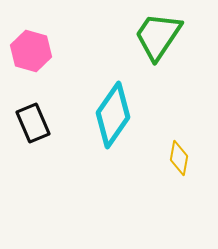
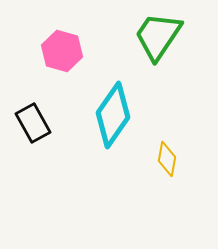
pink hexagon: moved 31 px right
black rectangle: rotated 6 degrees counterclockwise
yellow diamond: moved 12 px left, 1 px down
